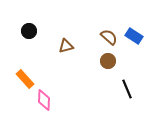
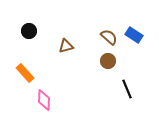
blue rectangle: moved 1 px up
orange rectangle: moved 6 px up
